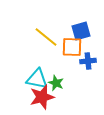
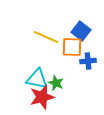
blue square: rotated 36 degrees counterclockwise
yellow line: rotated 15 degrees counterclockwise
